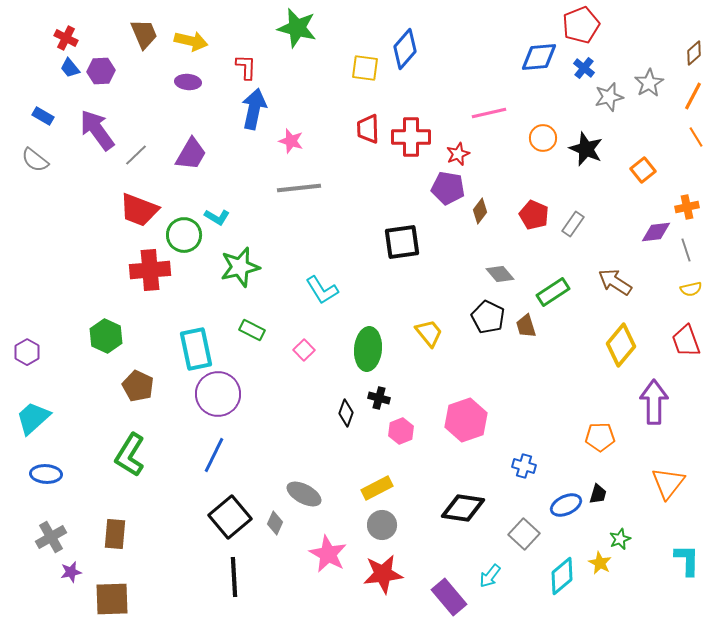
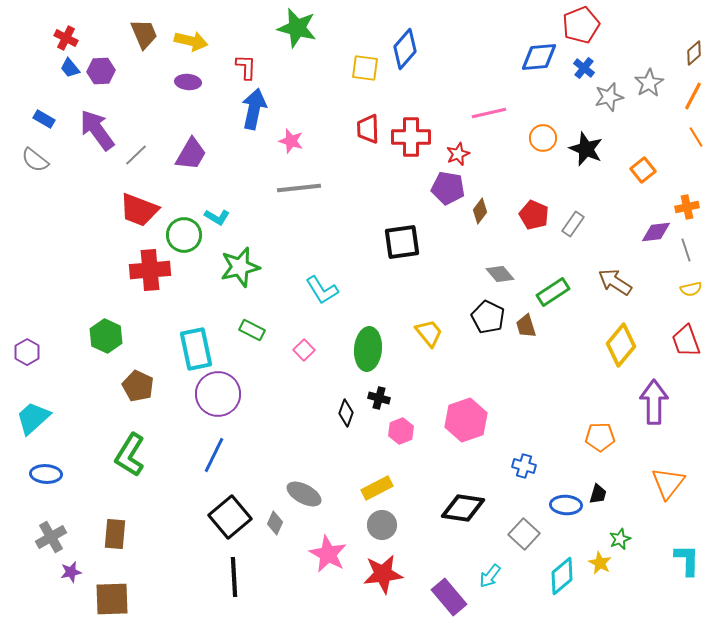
blue rectangle at (43, 116): moved 1 px right, 3 px down
blue ellipse at (566, 505): rotated 28 degrees clockwise
